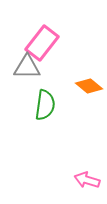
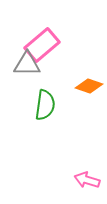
pink rectangle: moved 2 px down; rotated 12 degrees clockwise
gray triangle: moved 3 px up
orange diamond: rotated 20 degrees counterclockwise
